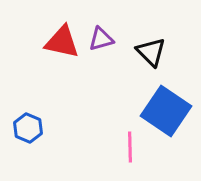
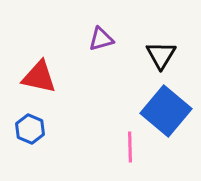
red triangle: moved 23 px left, 35 px down
black triangle: moved 10 px right, 3 px down; rotated 16 degrees clockwise
blue square: rotated 6 degrees clockwise
blue hexagon: moved 2 px right, 1 px down
